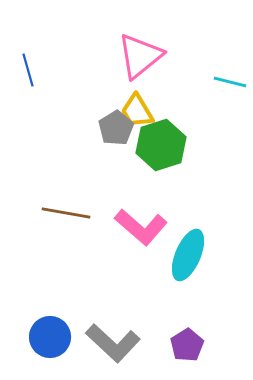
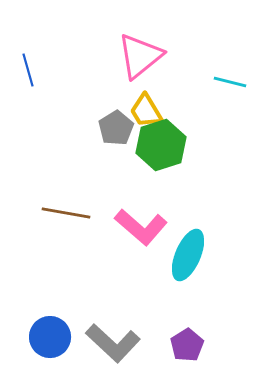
yellow trapezoid: moved 9 px right
